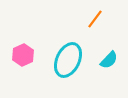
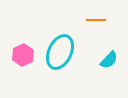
orange line: moved 1 px right, 1 px down; rotated 54 degrees clockwise
cyan ellipse: moved 8 px left, 8 px up
